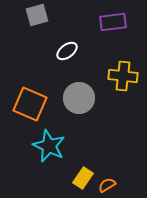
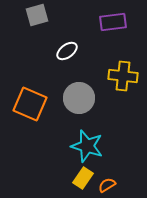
cyan star: moved 38 px right; rotated 8 degrees counterclockwise
